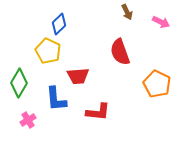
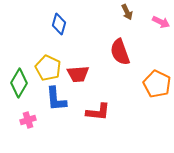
blue diamond: rotated 30 degrees counterclockwise
yellow pentagon: moved 17 px down
red trapezoid: moved 2 px up
pink cross: rotated 14 degrees clockwise
